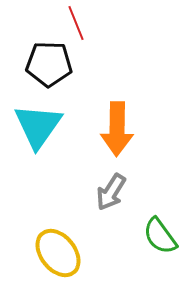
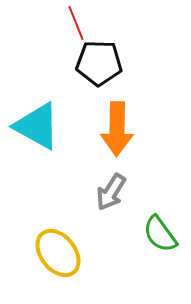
black pentagon: moved 50 px right, 1 px up
cyan triangle: moved 1 px left; rotated 36 degrees counterclockwise
green semicircle: moved 2 px up
